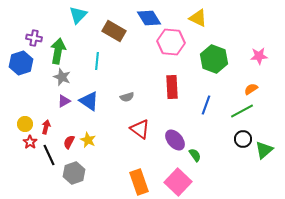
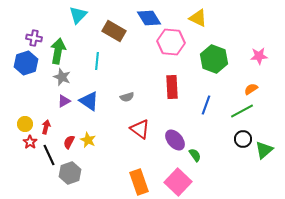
blue hexagon: moved 5 px right
gray hexagon: moved 4 px left
